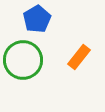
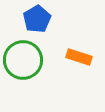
orange rectangle: rotated 70 degrees clockwise
